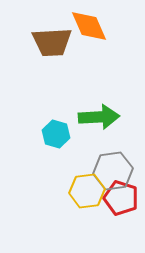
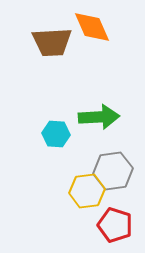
orange diamond: moved 3 px right, 1 px down
cyan hexagon: rotated 12 degrees counterclockwise
red pentagon: moved 6 px left, 27 px down
